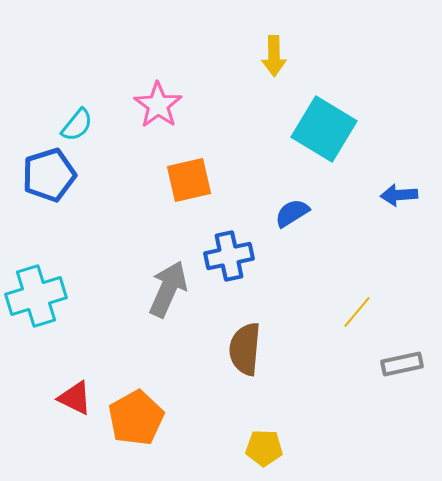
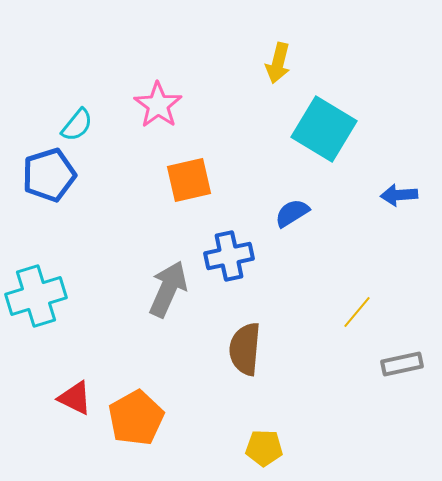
yellow arrow: moved 4 px right, 7 px down; rotated 15 degrees clockwise
